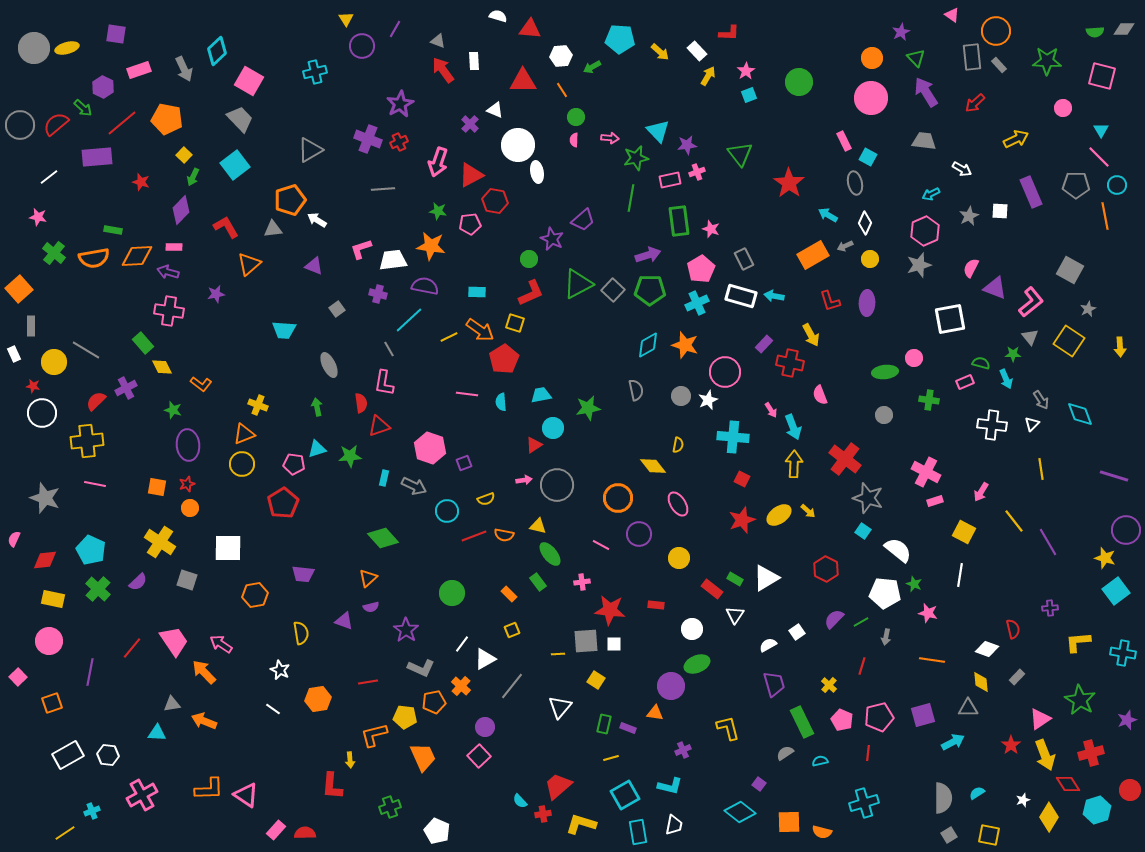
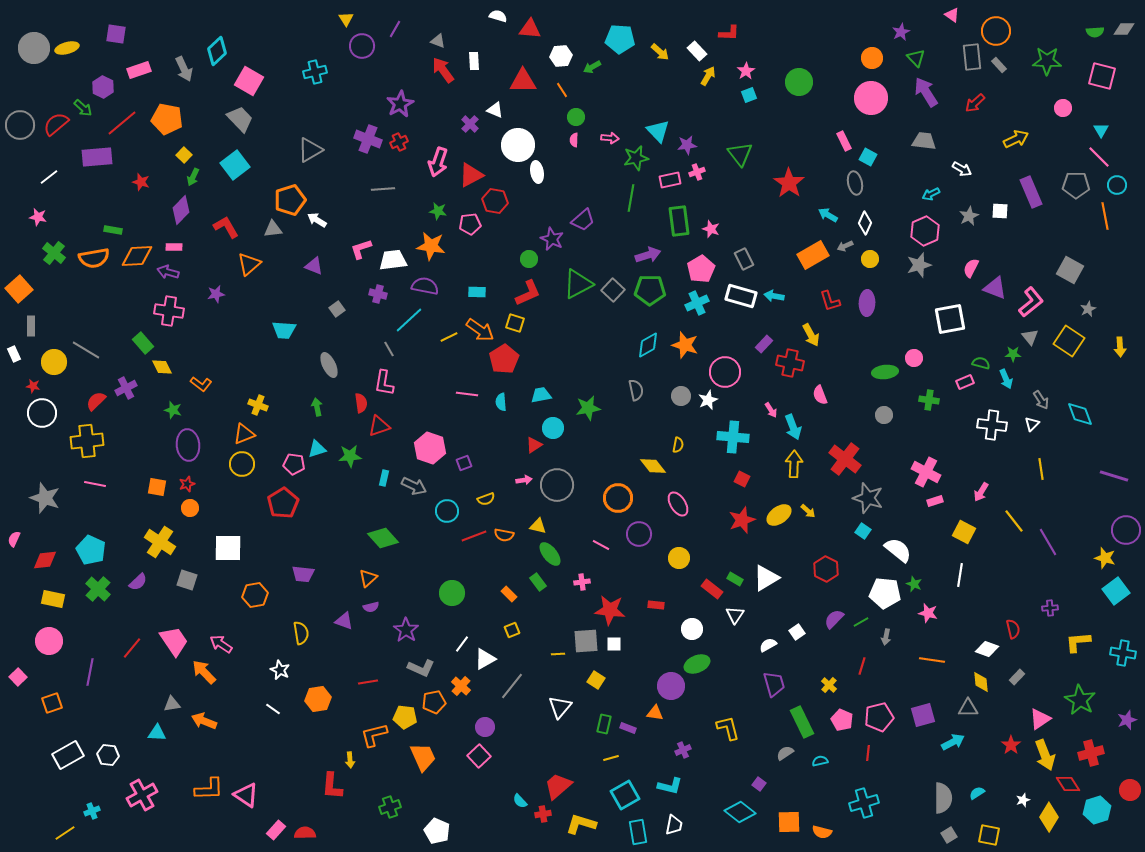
red L-shape at (531, 293): moved 3 px left
